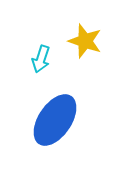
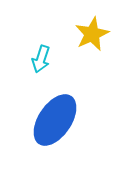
yellow star: moved 7 px right, 7 px up; rotated 28 degrees clockwise
